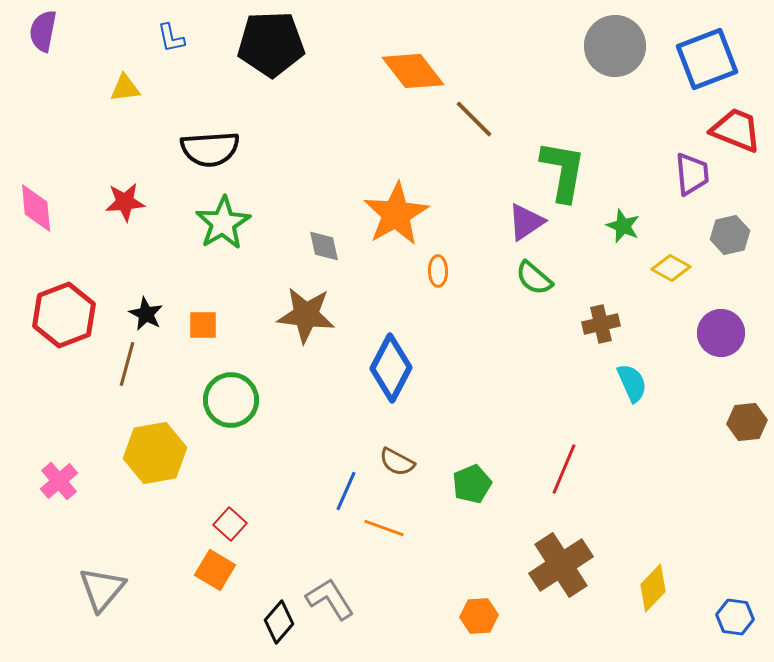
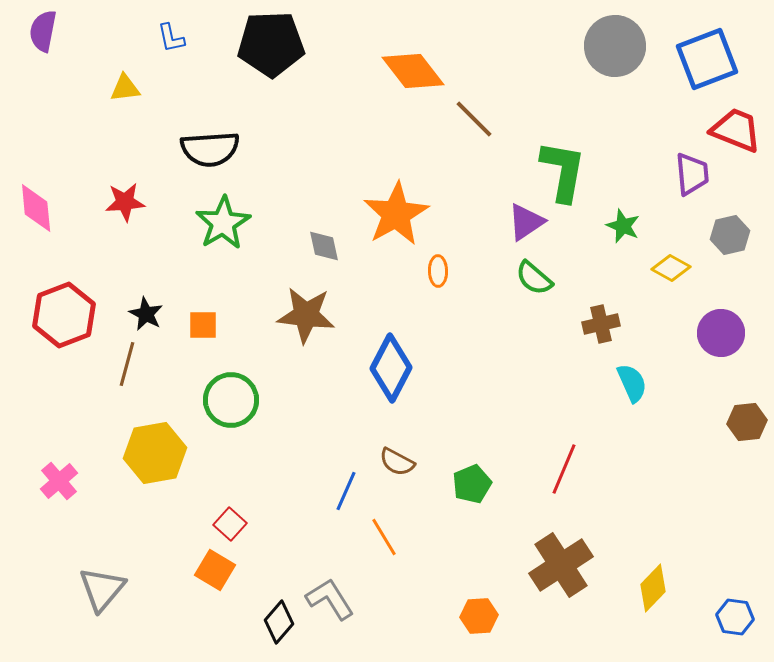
orange line at (384, 528): moved 9 px down; rotated 39 degrees clockwise
